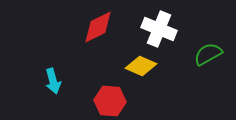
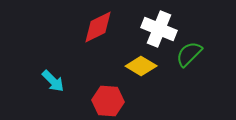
green semicircle: moved 19 px left; rotated 16 degrees counterclockwise
yellow diamond: rotated 8 degrees clockwise
cyan arrow: rotated 30 degrees counterclockwise
red hexagon: moved 2 px left
